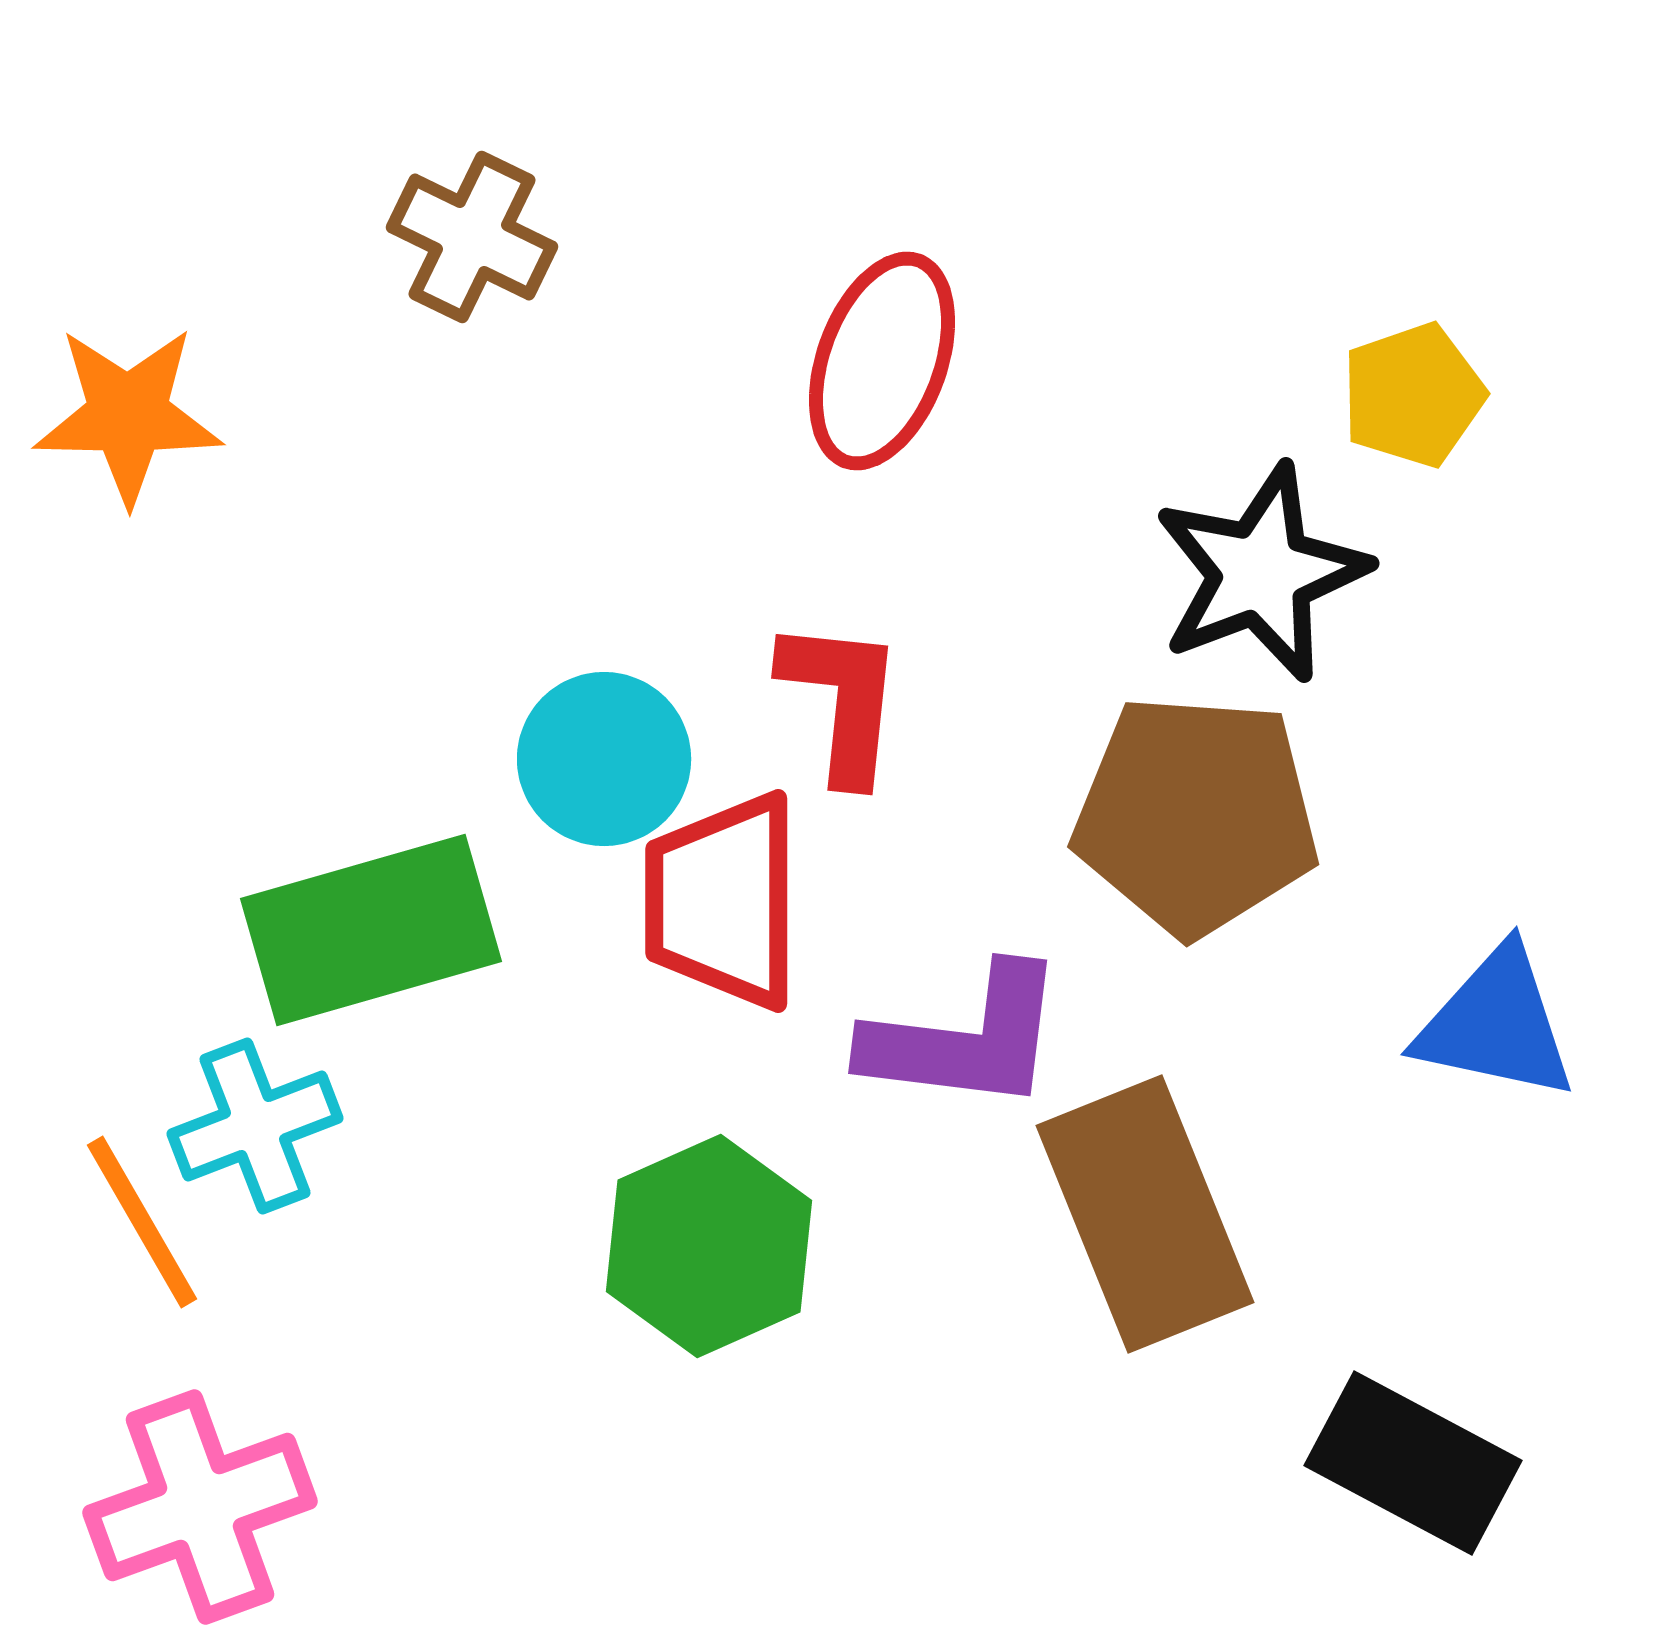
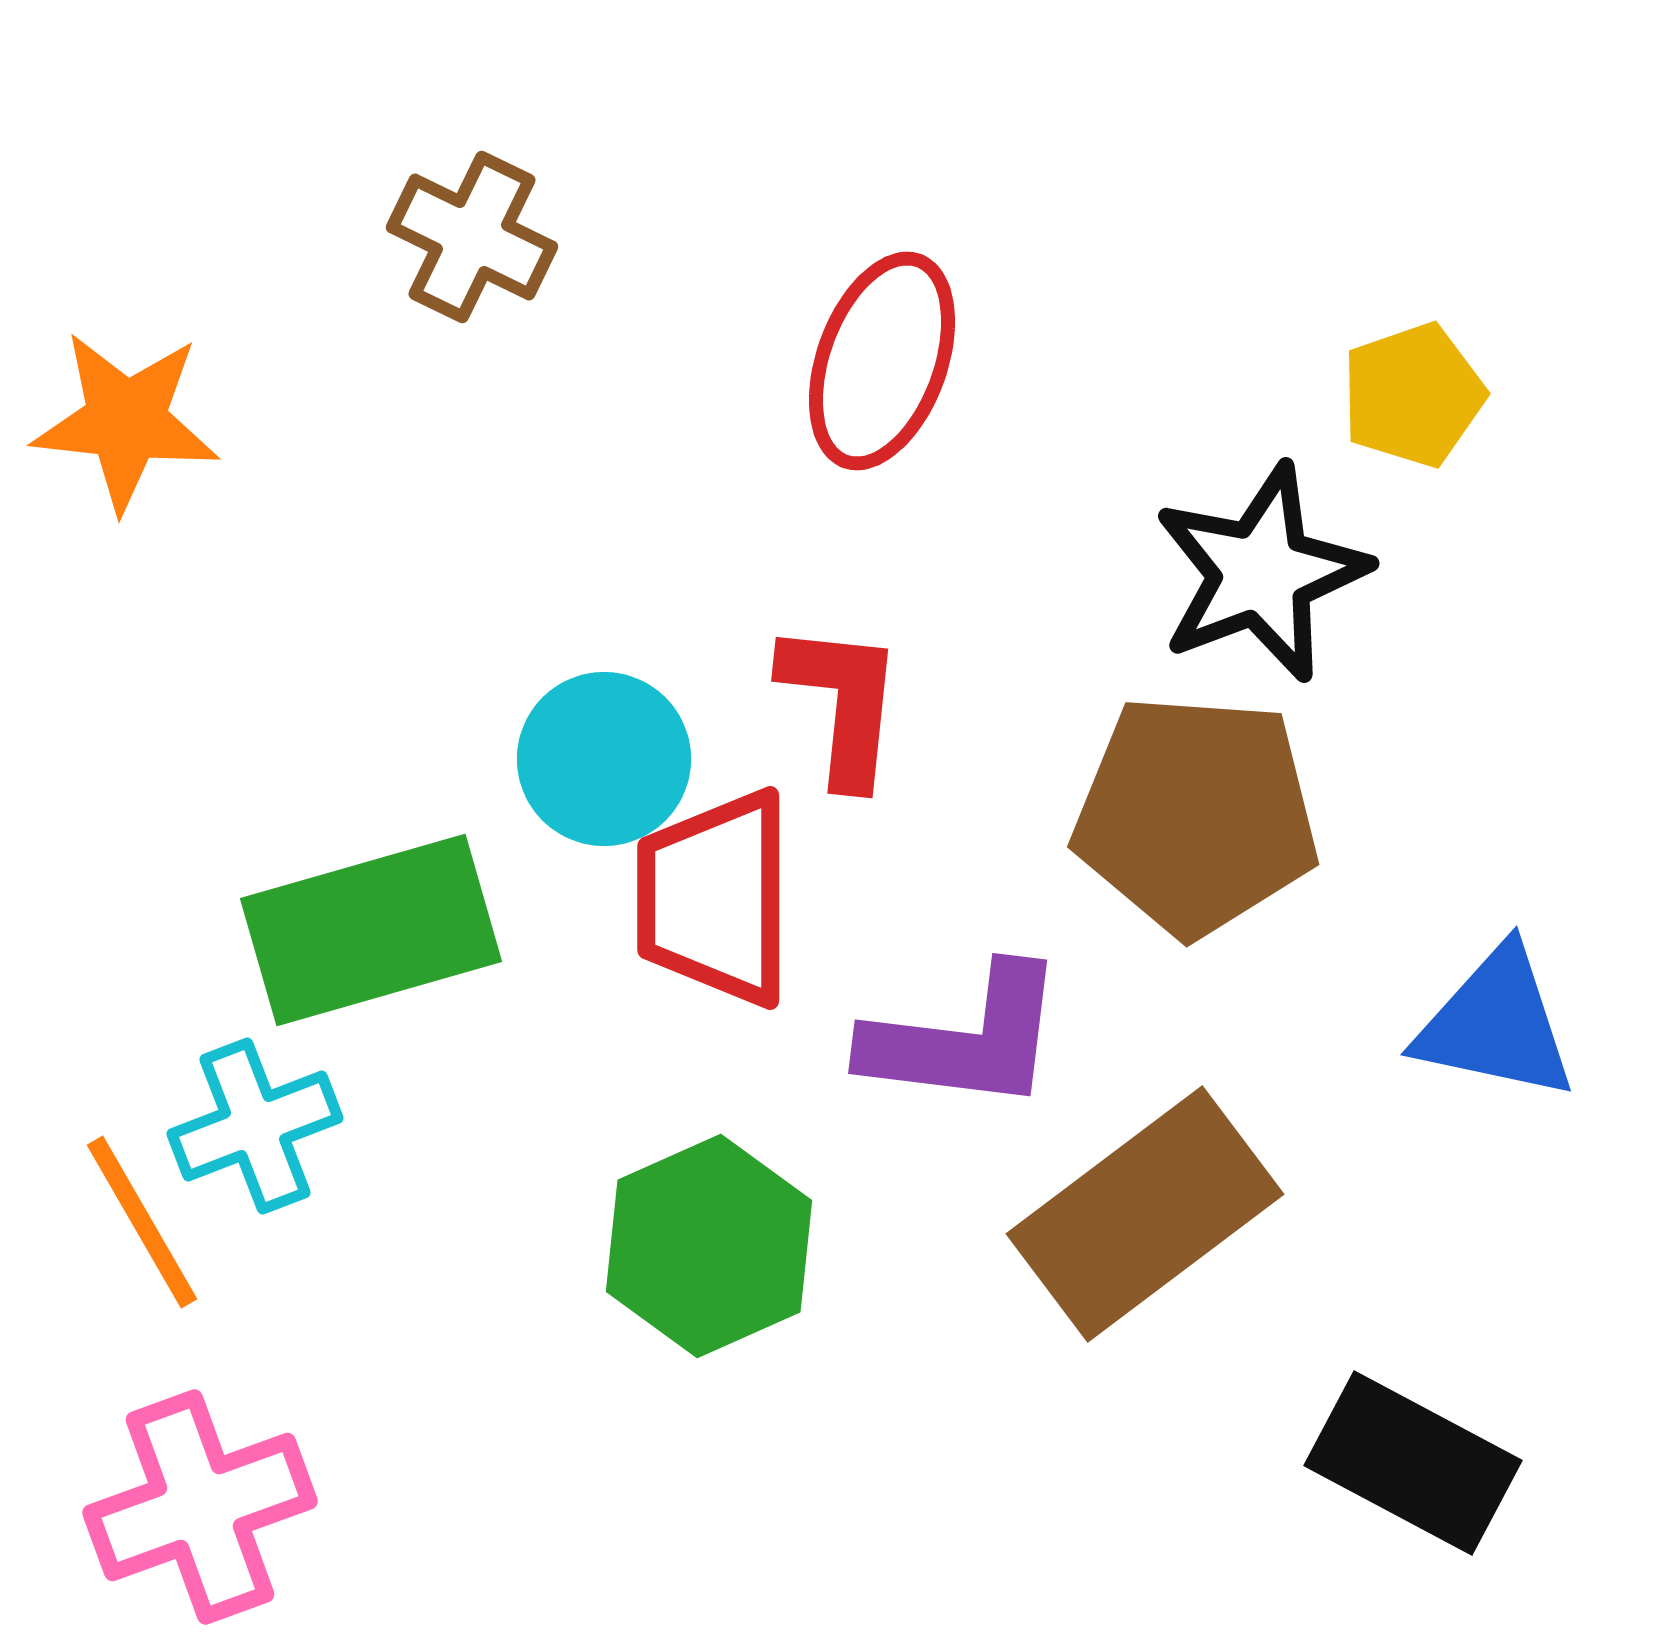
orange star: moved 2 px left, 6 px down; rotated 5 degrees clockwise
red L-shape: moved 3 px down
red trapezoid: moved 8 px left, 3 px up
brown rectangle: rotated 75 degrees clockwise
